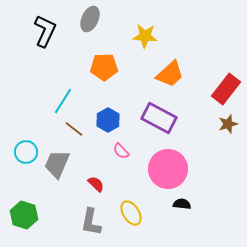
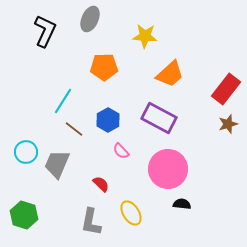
red semicircle: moved 5 px right
